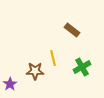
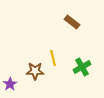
brown rectangle: moved 8 px up
